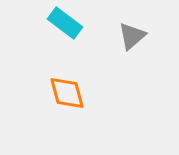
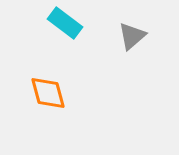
orange diamond: moved 19 px left
